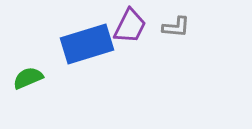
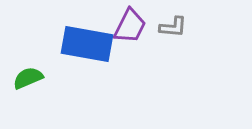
gray L-shape: moved 3 px left
blue rectangle: rotated 27 degrees clockwise
